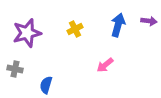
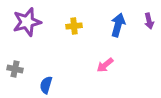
purple arrow: rotated 70 degrees clockwise
yellow cross: moved 1 px left, 3 px up; rotated 21 degrees clockwise
purple star: moved 11 px up
